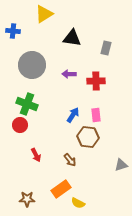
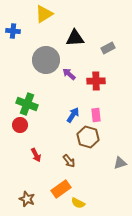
black triangle: moved 3 px right; rotated 12 degrees counterclockwise
gray rectangle: moved 2 px right; rotated 48 degrees clockwise
gray circle: moved 14 px right, 5 px up
purple arrow: rotated 40 degrees clockwise
brown hexagon: rotated 10 degrees clockwise
brown arrow: moved 1 px left, 1 px down
gray triangle: moved 1 px left, 2 px up
brown star: rotated 21 degrees clockwise
